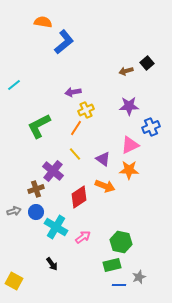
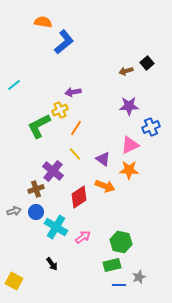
yellow cross: moved 26 px left
